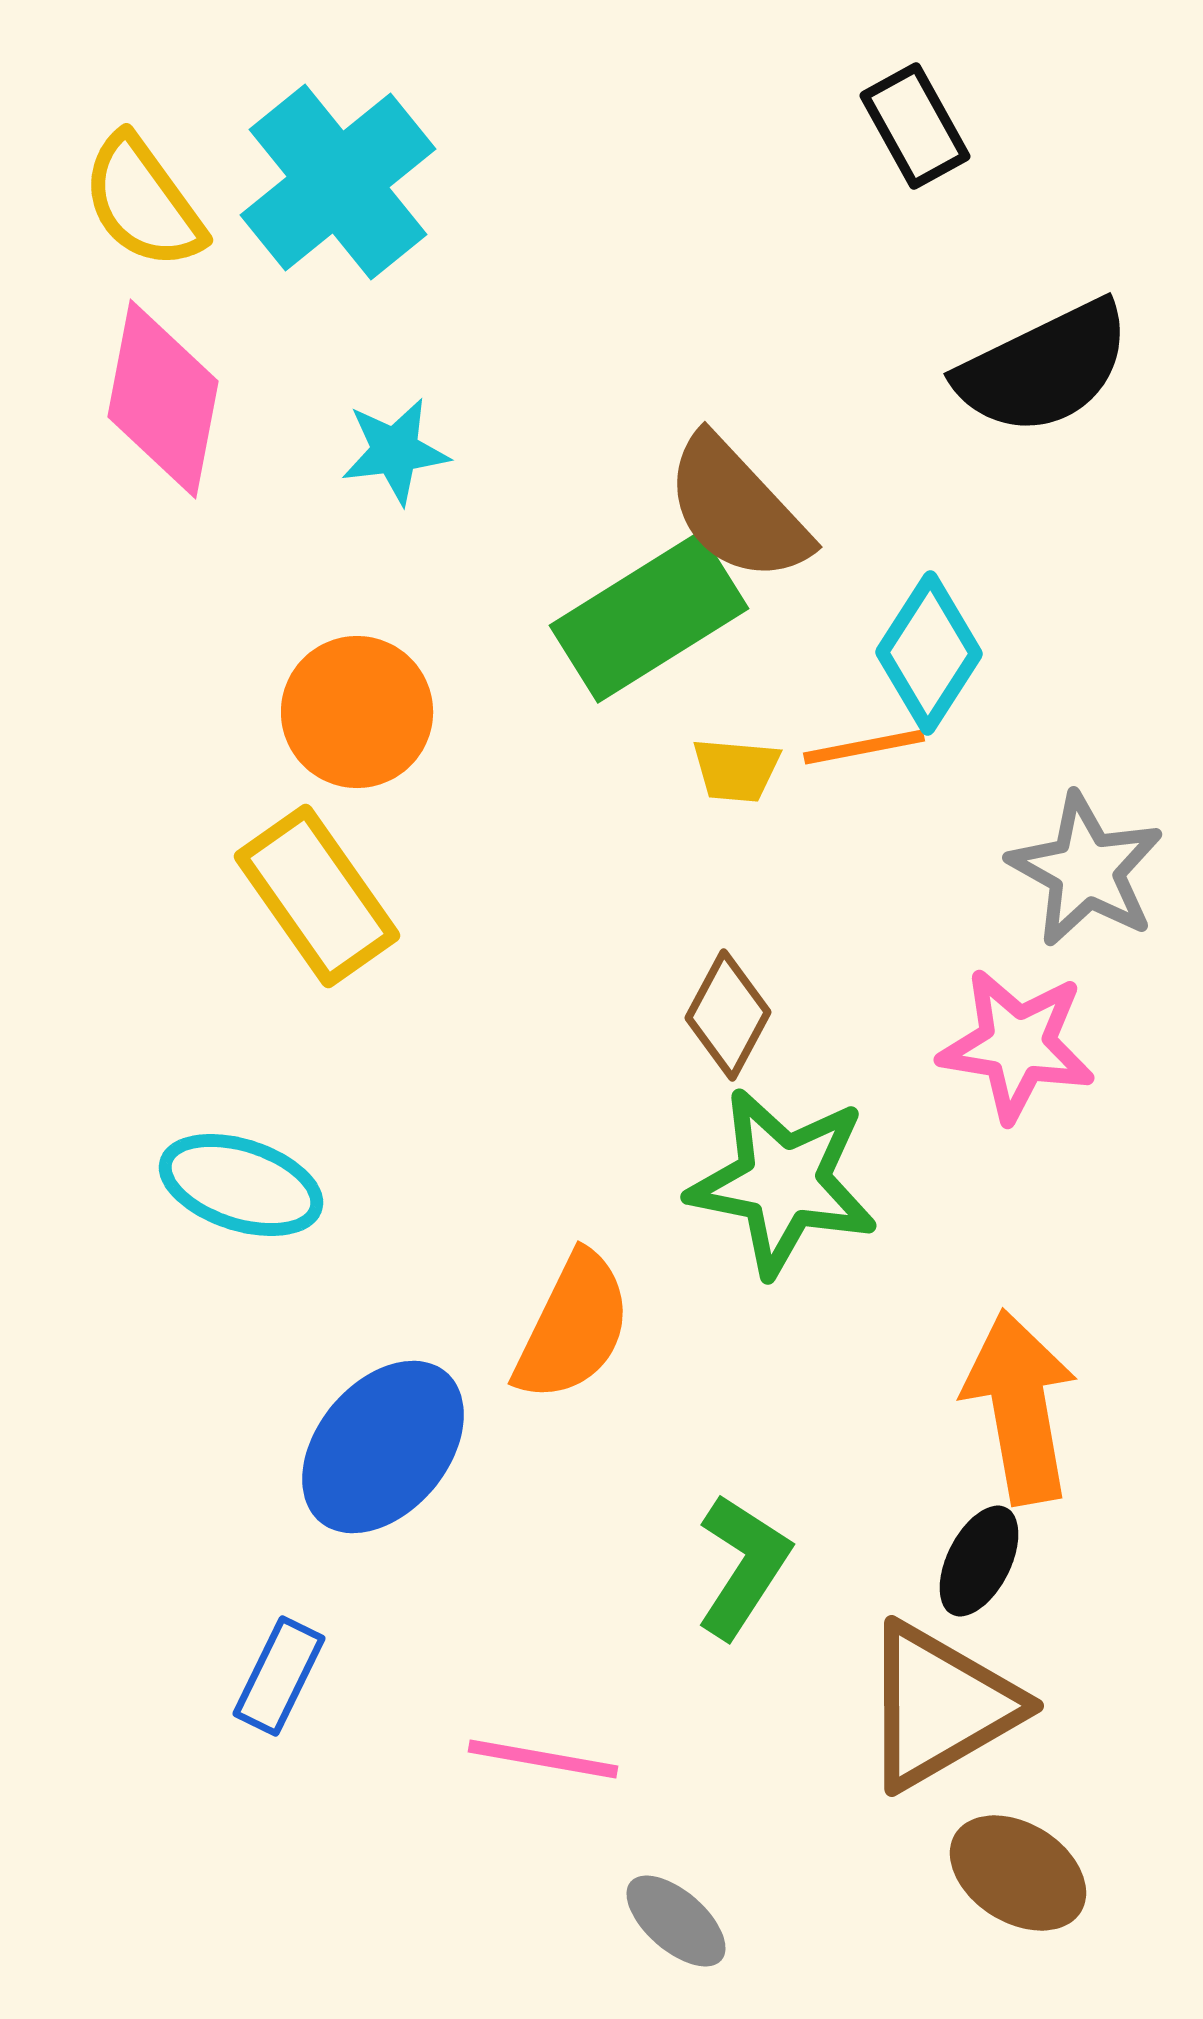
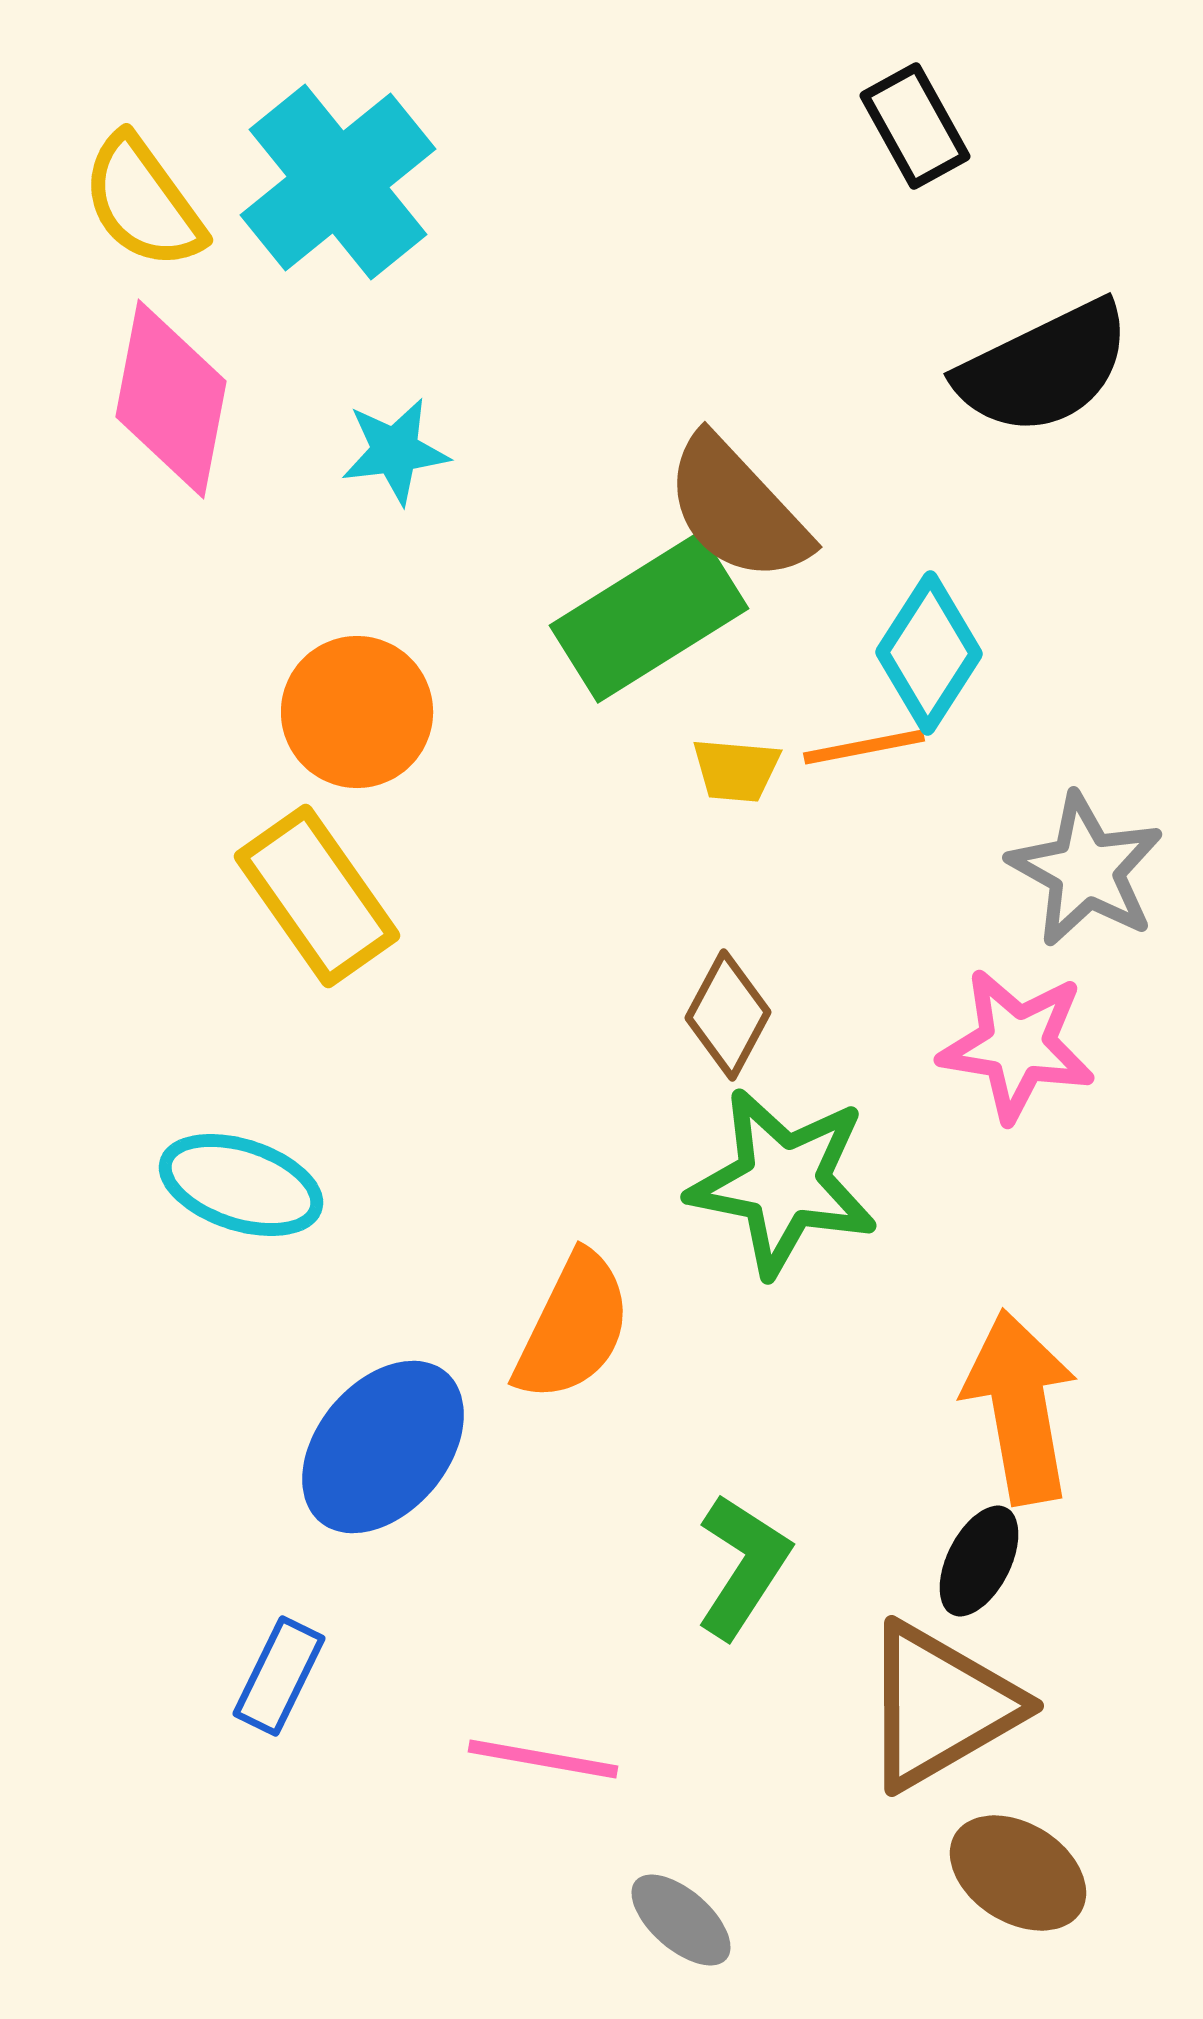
pink diamond: moved 8 px right
gray ellipse: moved 5 px right, 1 px up
